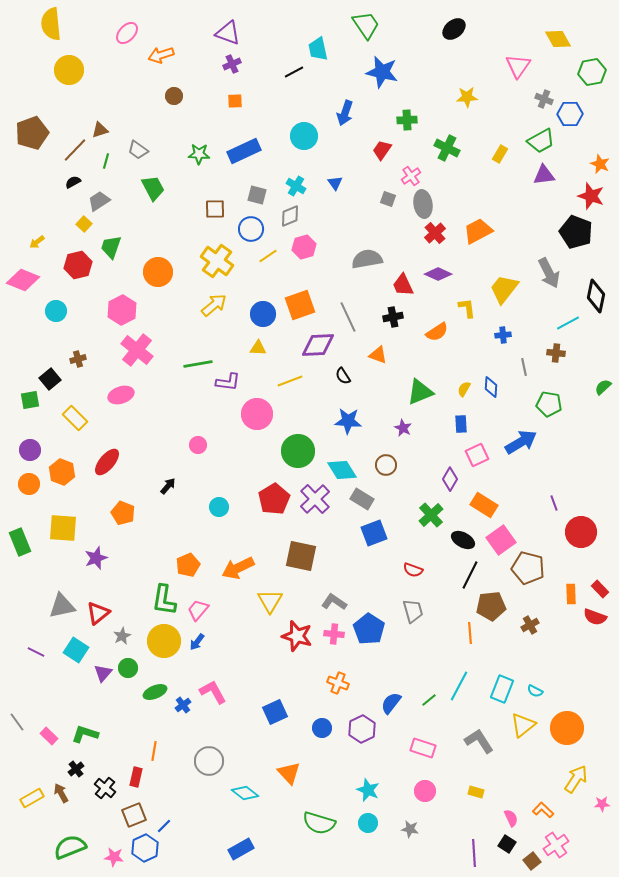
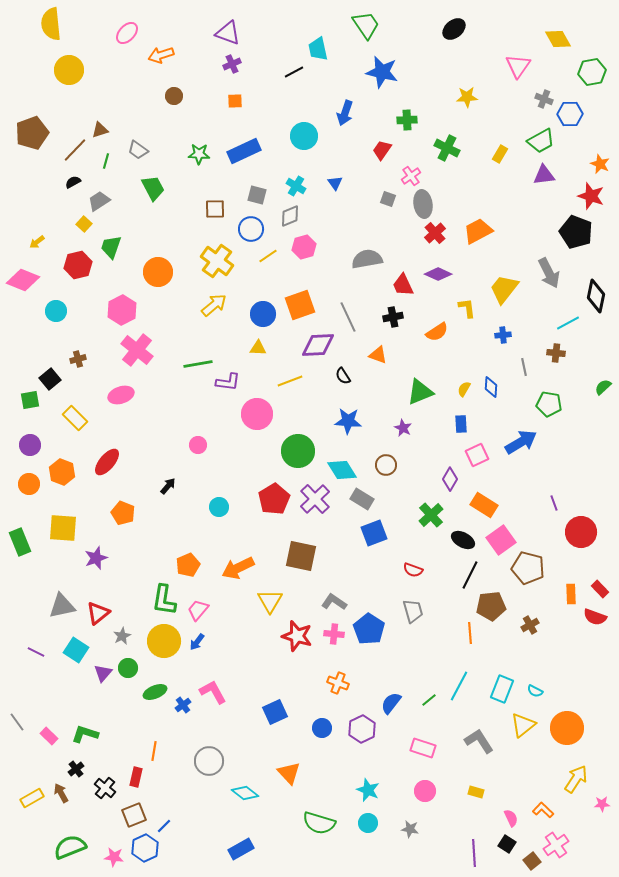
purple circle at (30, 450): moved 5 px up
